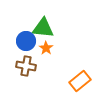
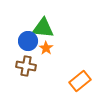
blue circle: moved 2 px right
